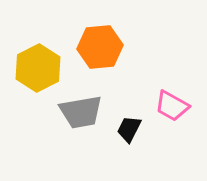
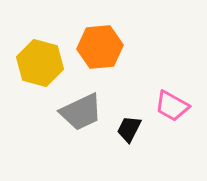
yellow hexagon: moved 2 px right, 5 px up; rotated 18 degrees counterclockwise
gray trapezoid: rotated 15 degrees counterclockwise
